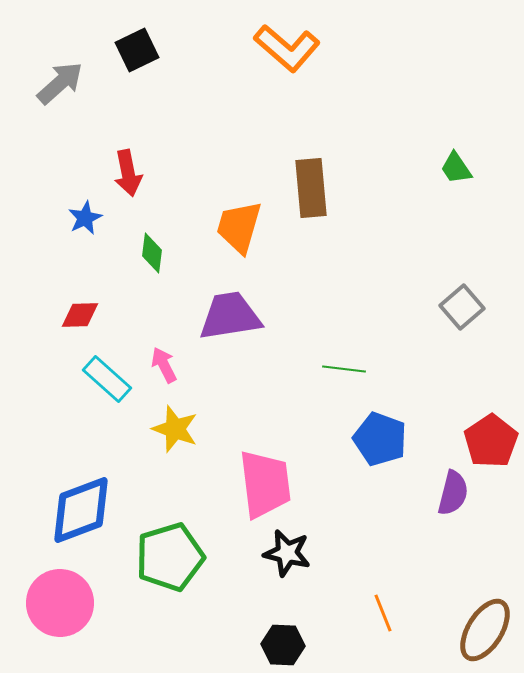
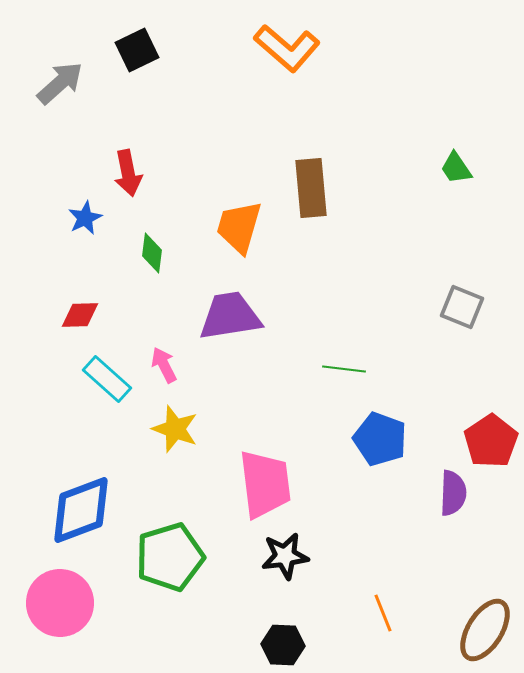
gray square: rotated 27 degrees counterclockwise
purple semicircle: rotated 12 degrees counterclockwise
black star: moved 2 px left, 3 px down; rotated 21 degrees counterclockwise
